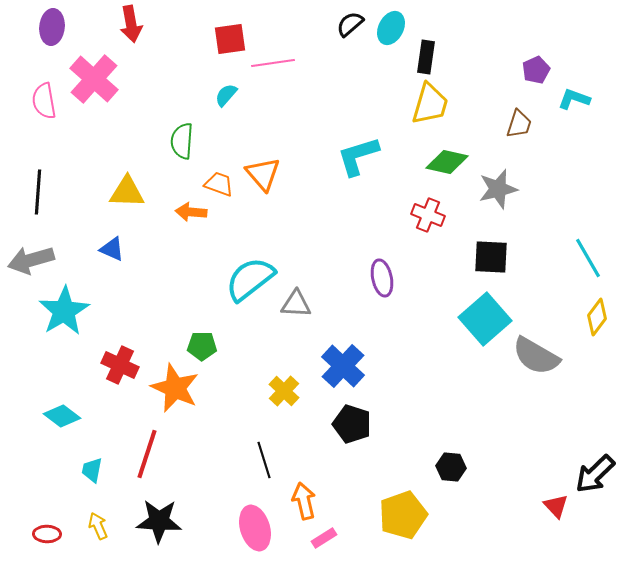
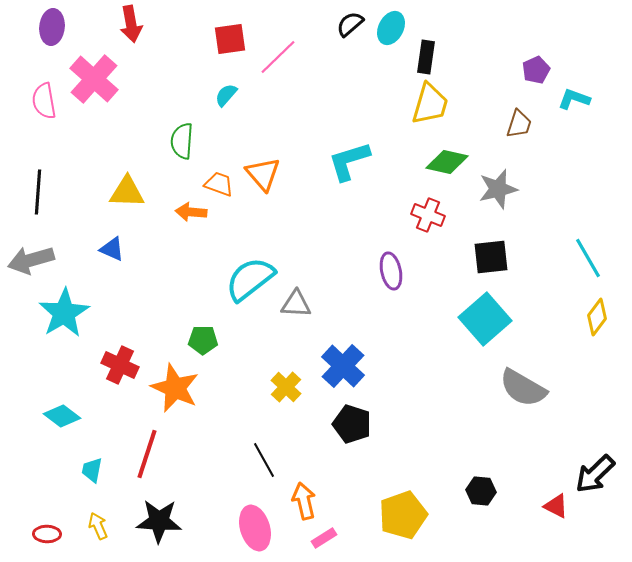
pink line at (273, 63): moved 5 px right, 6 px up; rotated 36 degrees counterclockwise
cyan L-shape at (358, 156): moved 9 px left, 5 px down
black square at (491, 257): rotated 9 degrees counterclockwise
purple ellipse at (382, 278): moved 9 px right, 7 px up
cyan star at (64, 311): moved 2 px down
green pentagon at (202, 346): moved 1 px right, 6 px up
gray semicircle at (536, 356): moved 13 px left, 32 px down
yellow cross at (284, 391): moved 2 px right, 4 px up
black line at (264, 460): rotated 12 degrees counterclockwise
black hexagon at (451, 467): moved 30 px right, 24 px down
red triangle at (556, 506): rotated 20 degrees counterclockwise
